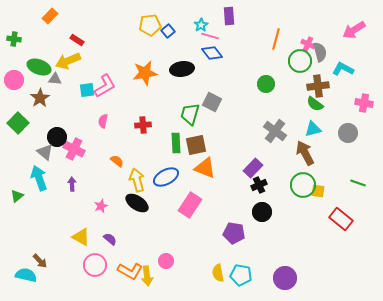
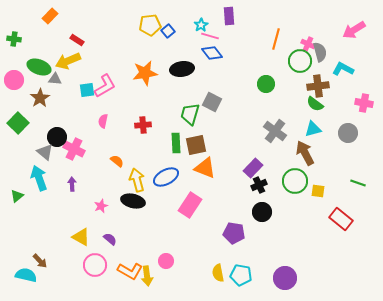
green circle at (303, 185): moved 8 px left, 4 px up
black ellipse at (137, 203): moved 4 px left, 2 px up; rotated 20 degrees counterclockwise
